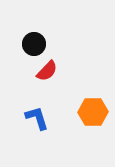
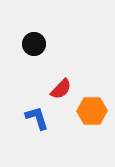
red semicircle: moved 14 px right, 18 px down
orange hexagon: moved 1 px left, 1 px up
